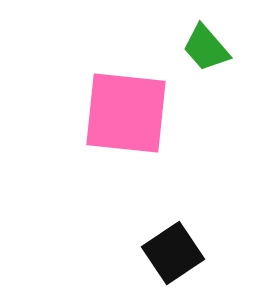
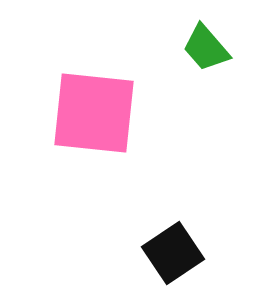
pink square: moved 32 px left
